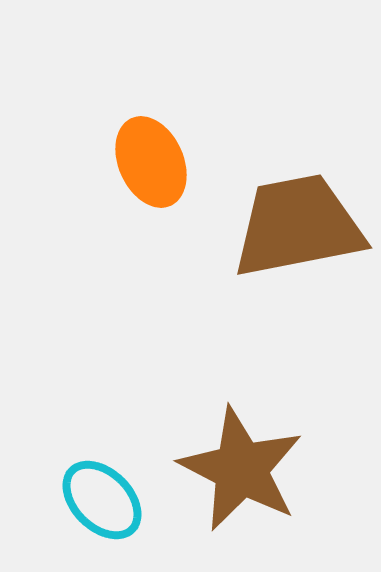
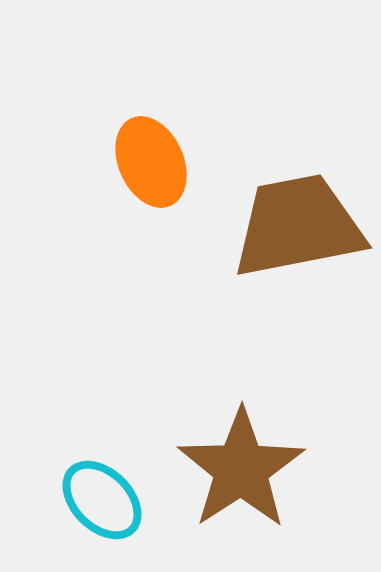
brown star: rotated 12 degrees clockwise
